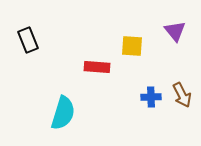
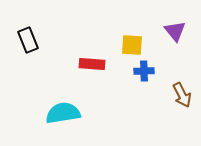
yellow square: moved 1 px up
red rectangle: moved 5 px left, 3 px up
blue cross: moved 7 px left, 26 px up
cyan semicircle: rotated 116 degrees counterclockwise
